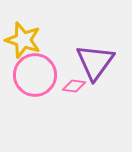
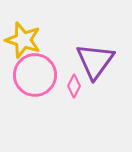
purple triangle: moved 1 px up
pink diamond: rotated 70 degrees counterclockwise
